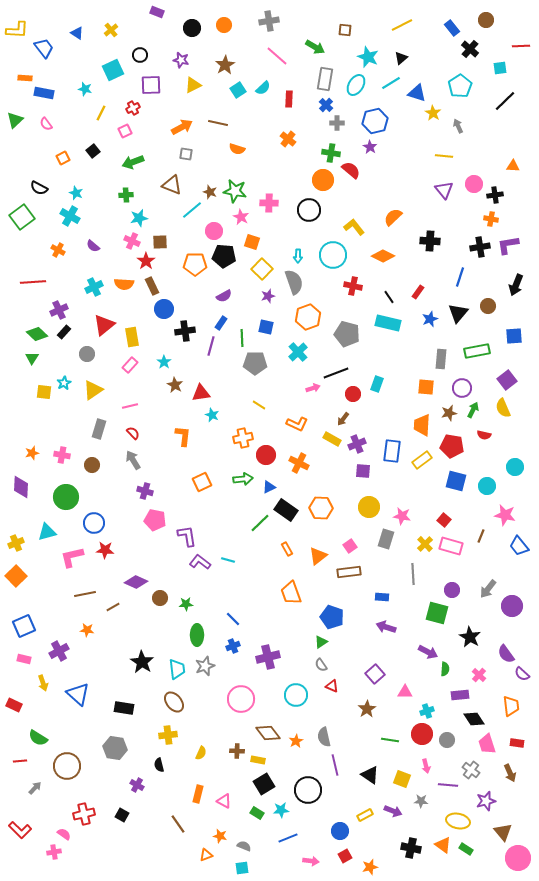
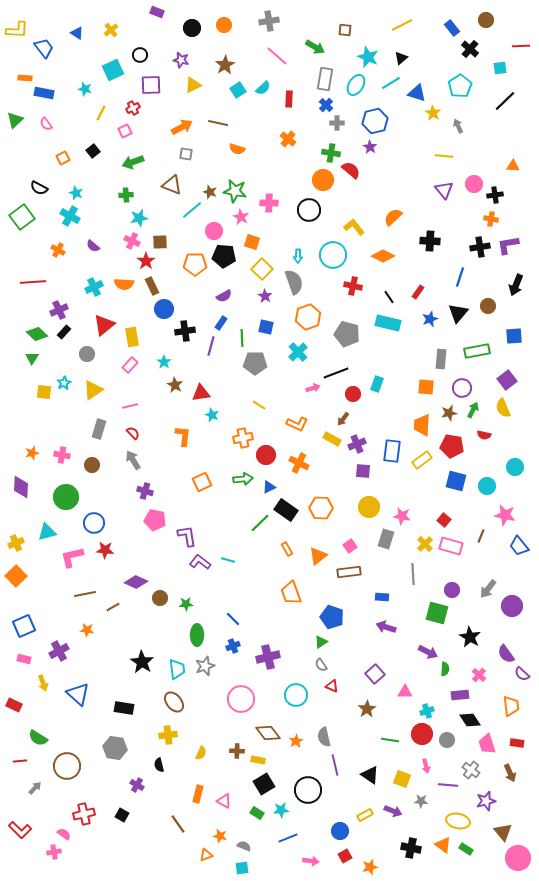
purple star at (268, 296): moved 3 px left; rotated 24 degrees counterclockwise
black diamond at (474, 719): moved 4 px left, 1 px down
